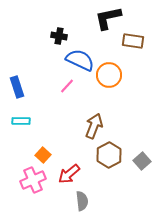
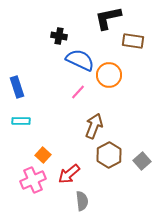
pink line: moved 11 px right, 6 px down
